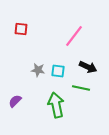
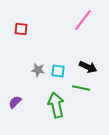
pink line: moved 9 px right, 16 px up
purple semicircle: moved 1 px down
